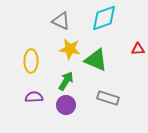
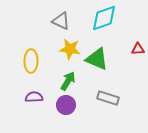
green triangle: moved 1 px right, 1 px up
green arrow: moved 2 px right
